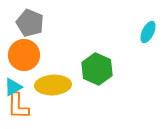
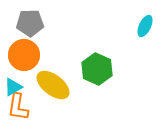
gray pentagon: rotated 24 degrees counterclockwise
cyan ellipse: moved 3 px left, 6 px up
yellow ellipse: rotated 40 degrees clockwise
orange L-shape: moved 1 px down; rotated 8 degrees clockwise
